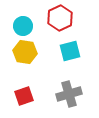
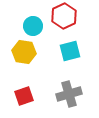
red hexagon: moved 4 px right, 2 px up
cyan circle: moved 10 px right
yellow hexagon: moved 1 px left
